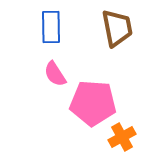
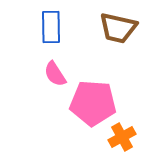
brown trapezoid: moved 1 px right; rotated 114 degrees clockwise
